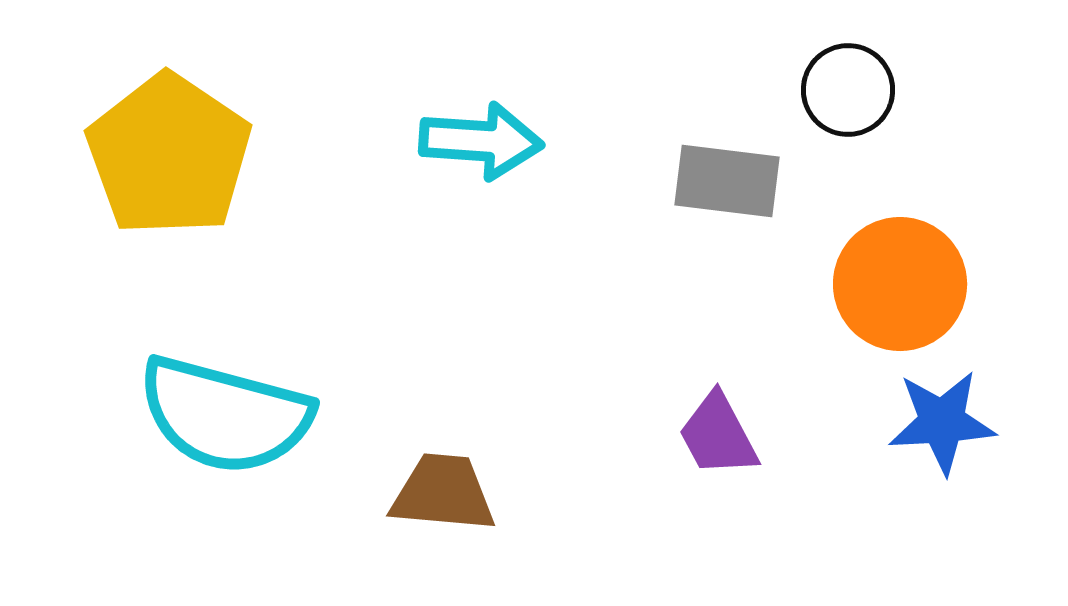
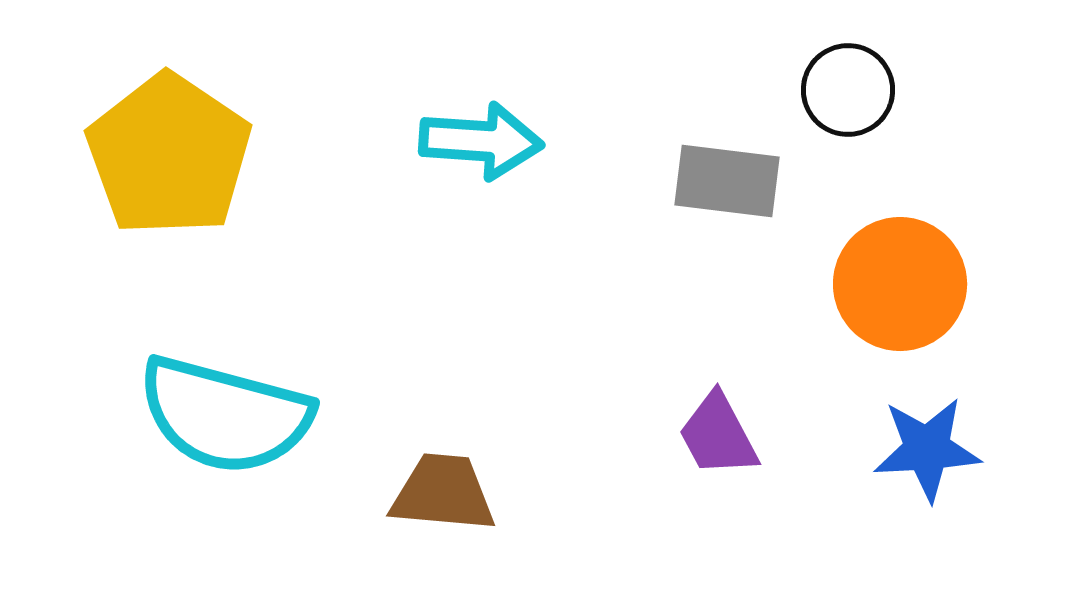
blue star: moved 15 px left, 27 px down
